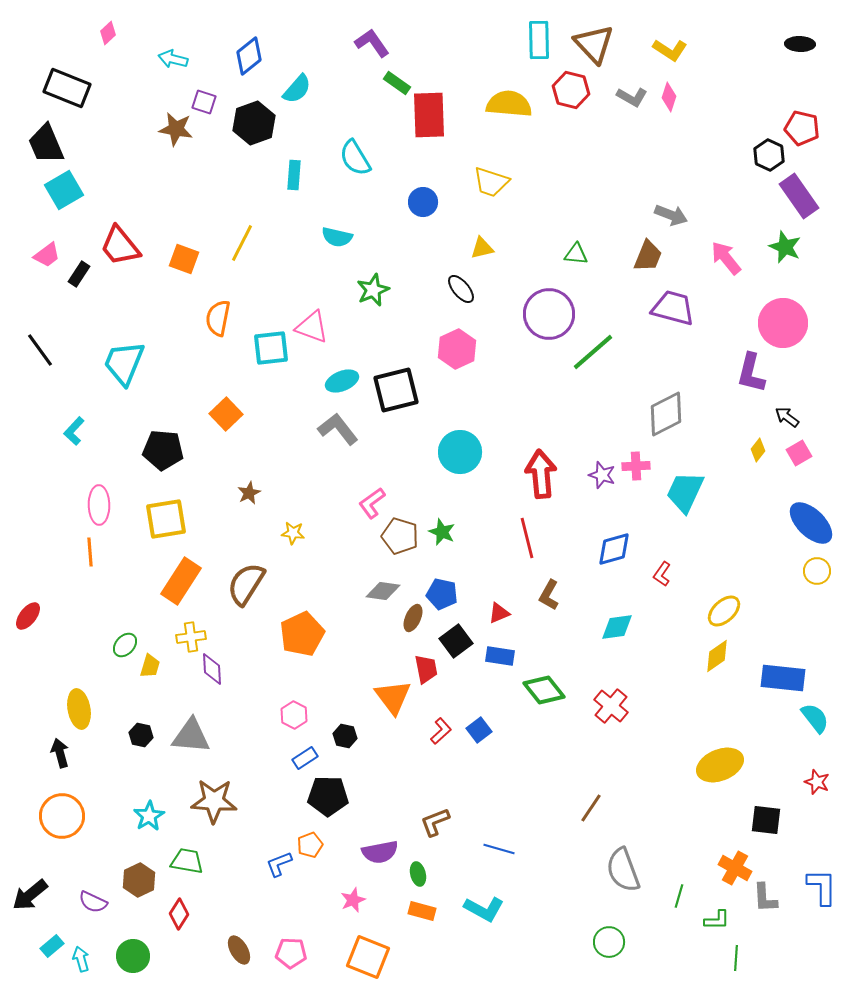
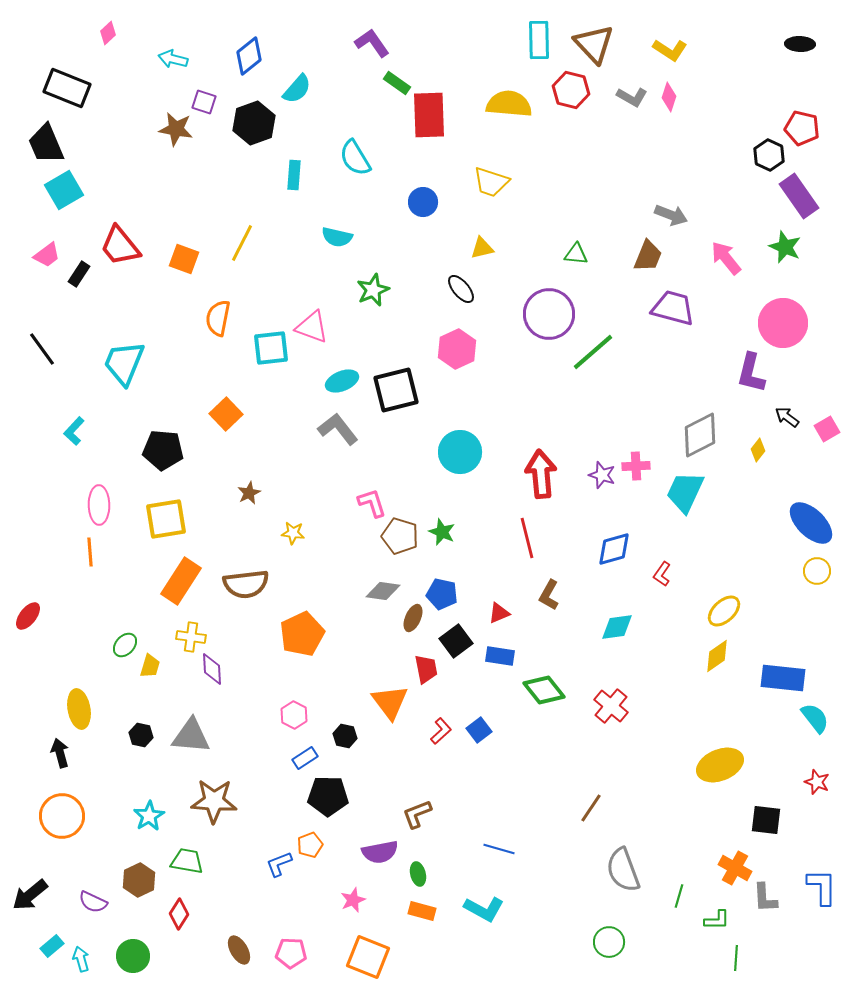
black line at (40, 350): moved 2 px right, 1 px up
gray diamond at (666, 414): moved 34 px right, 21 px down
pink square at (799, 453): moved 28 px right, 24 px up
pink L-shape at (372, 503): rotated 108 degrees clockwise
brown semicircle at (246, 584): rotated 129 degrees counterclockwise
yellow cross at (191, 637): rotated 16 degrees clockwise
orange triangle at (393, 697): moved 3 px left, 5 px down
brown L-shape at (435, 822): moved 18 px left, 8 px up
